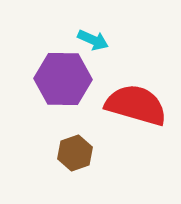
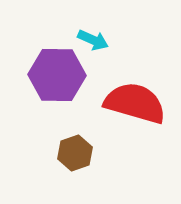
purple hexagon: moved 6 px left, 4 px up
red semicircle: moved 1 px left, 2 px up
